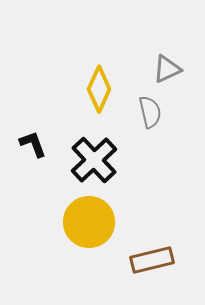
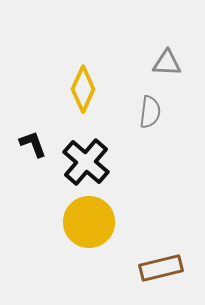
gray triangle: moved 6 px up; rotated 28 degrees clockwise
yellow diamond: moved 16 px left
gray semicircle: rotated 20 degrees clockwise
black cross: moved 8 px left, 2 px down; rotated 6 degrees counterclockwise
brown rectangle: moved 9 px right, 8 px down
